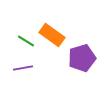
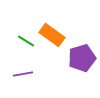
purple line: moved 6 px down
